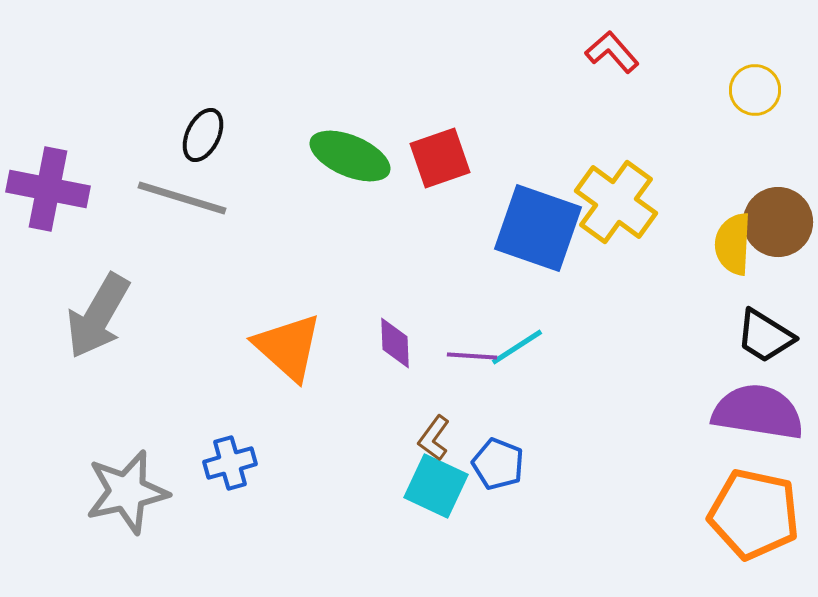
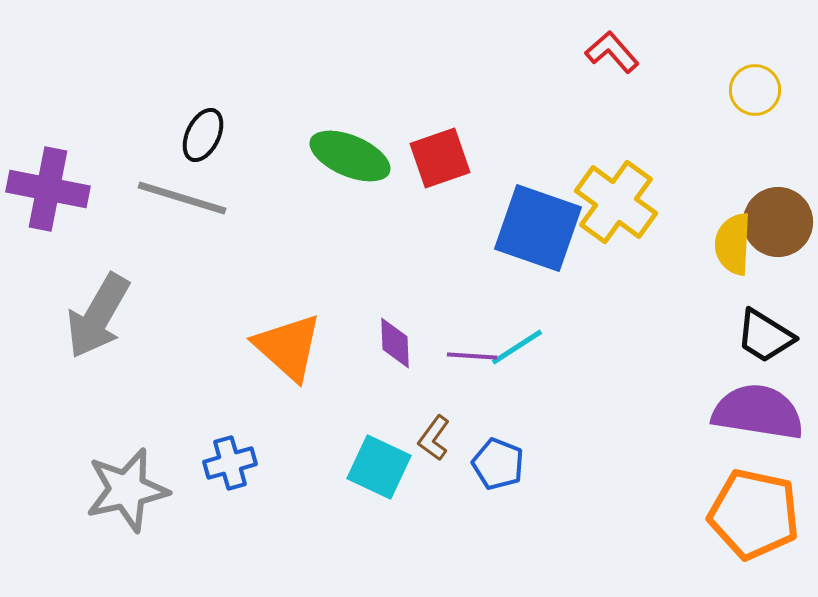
cyan square: moved 57 px left, 19 px up
gray star: moved 2 px up
